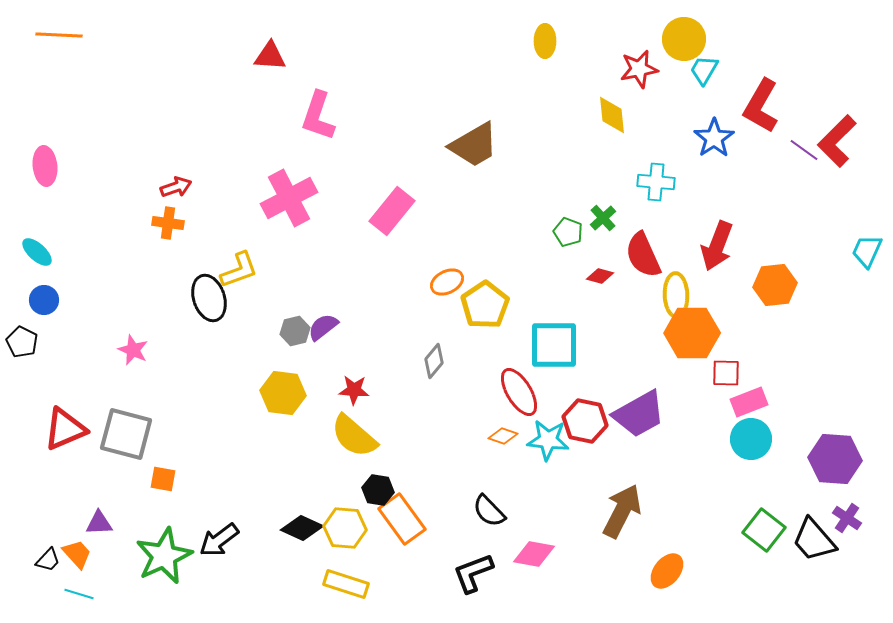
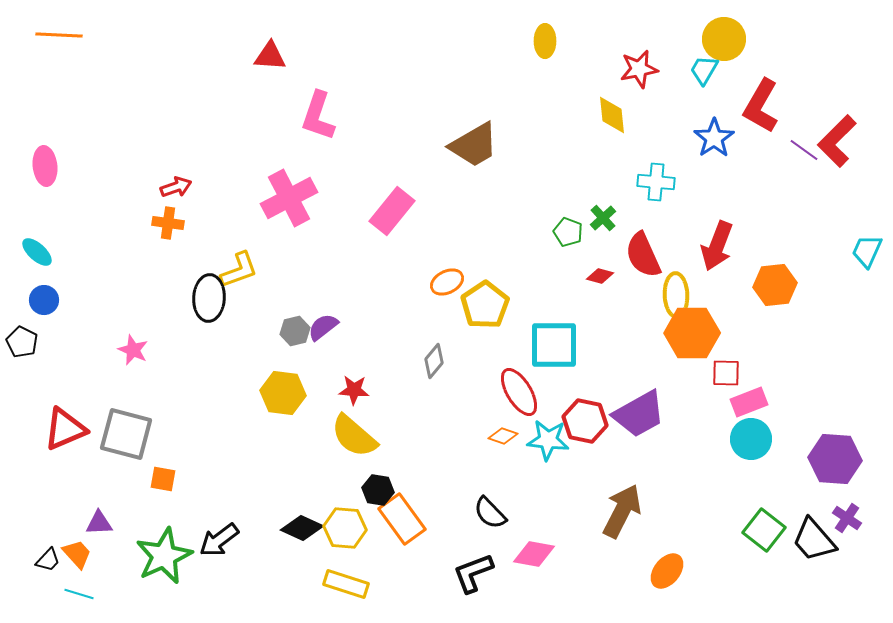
yellow circle at (684, 39): moved 40 px right
black ellipse at (209, 298): rotated 21 degrees clockwise
black semicircle at (489, 511): moved 1 px right, 2 px down
